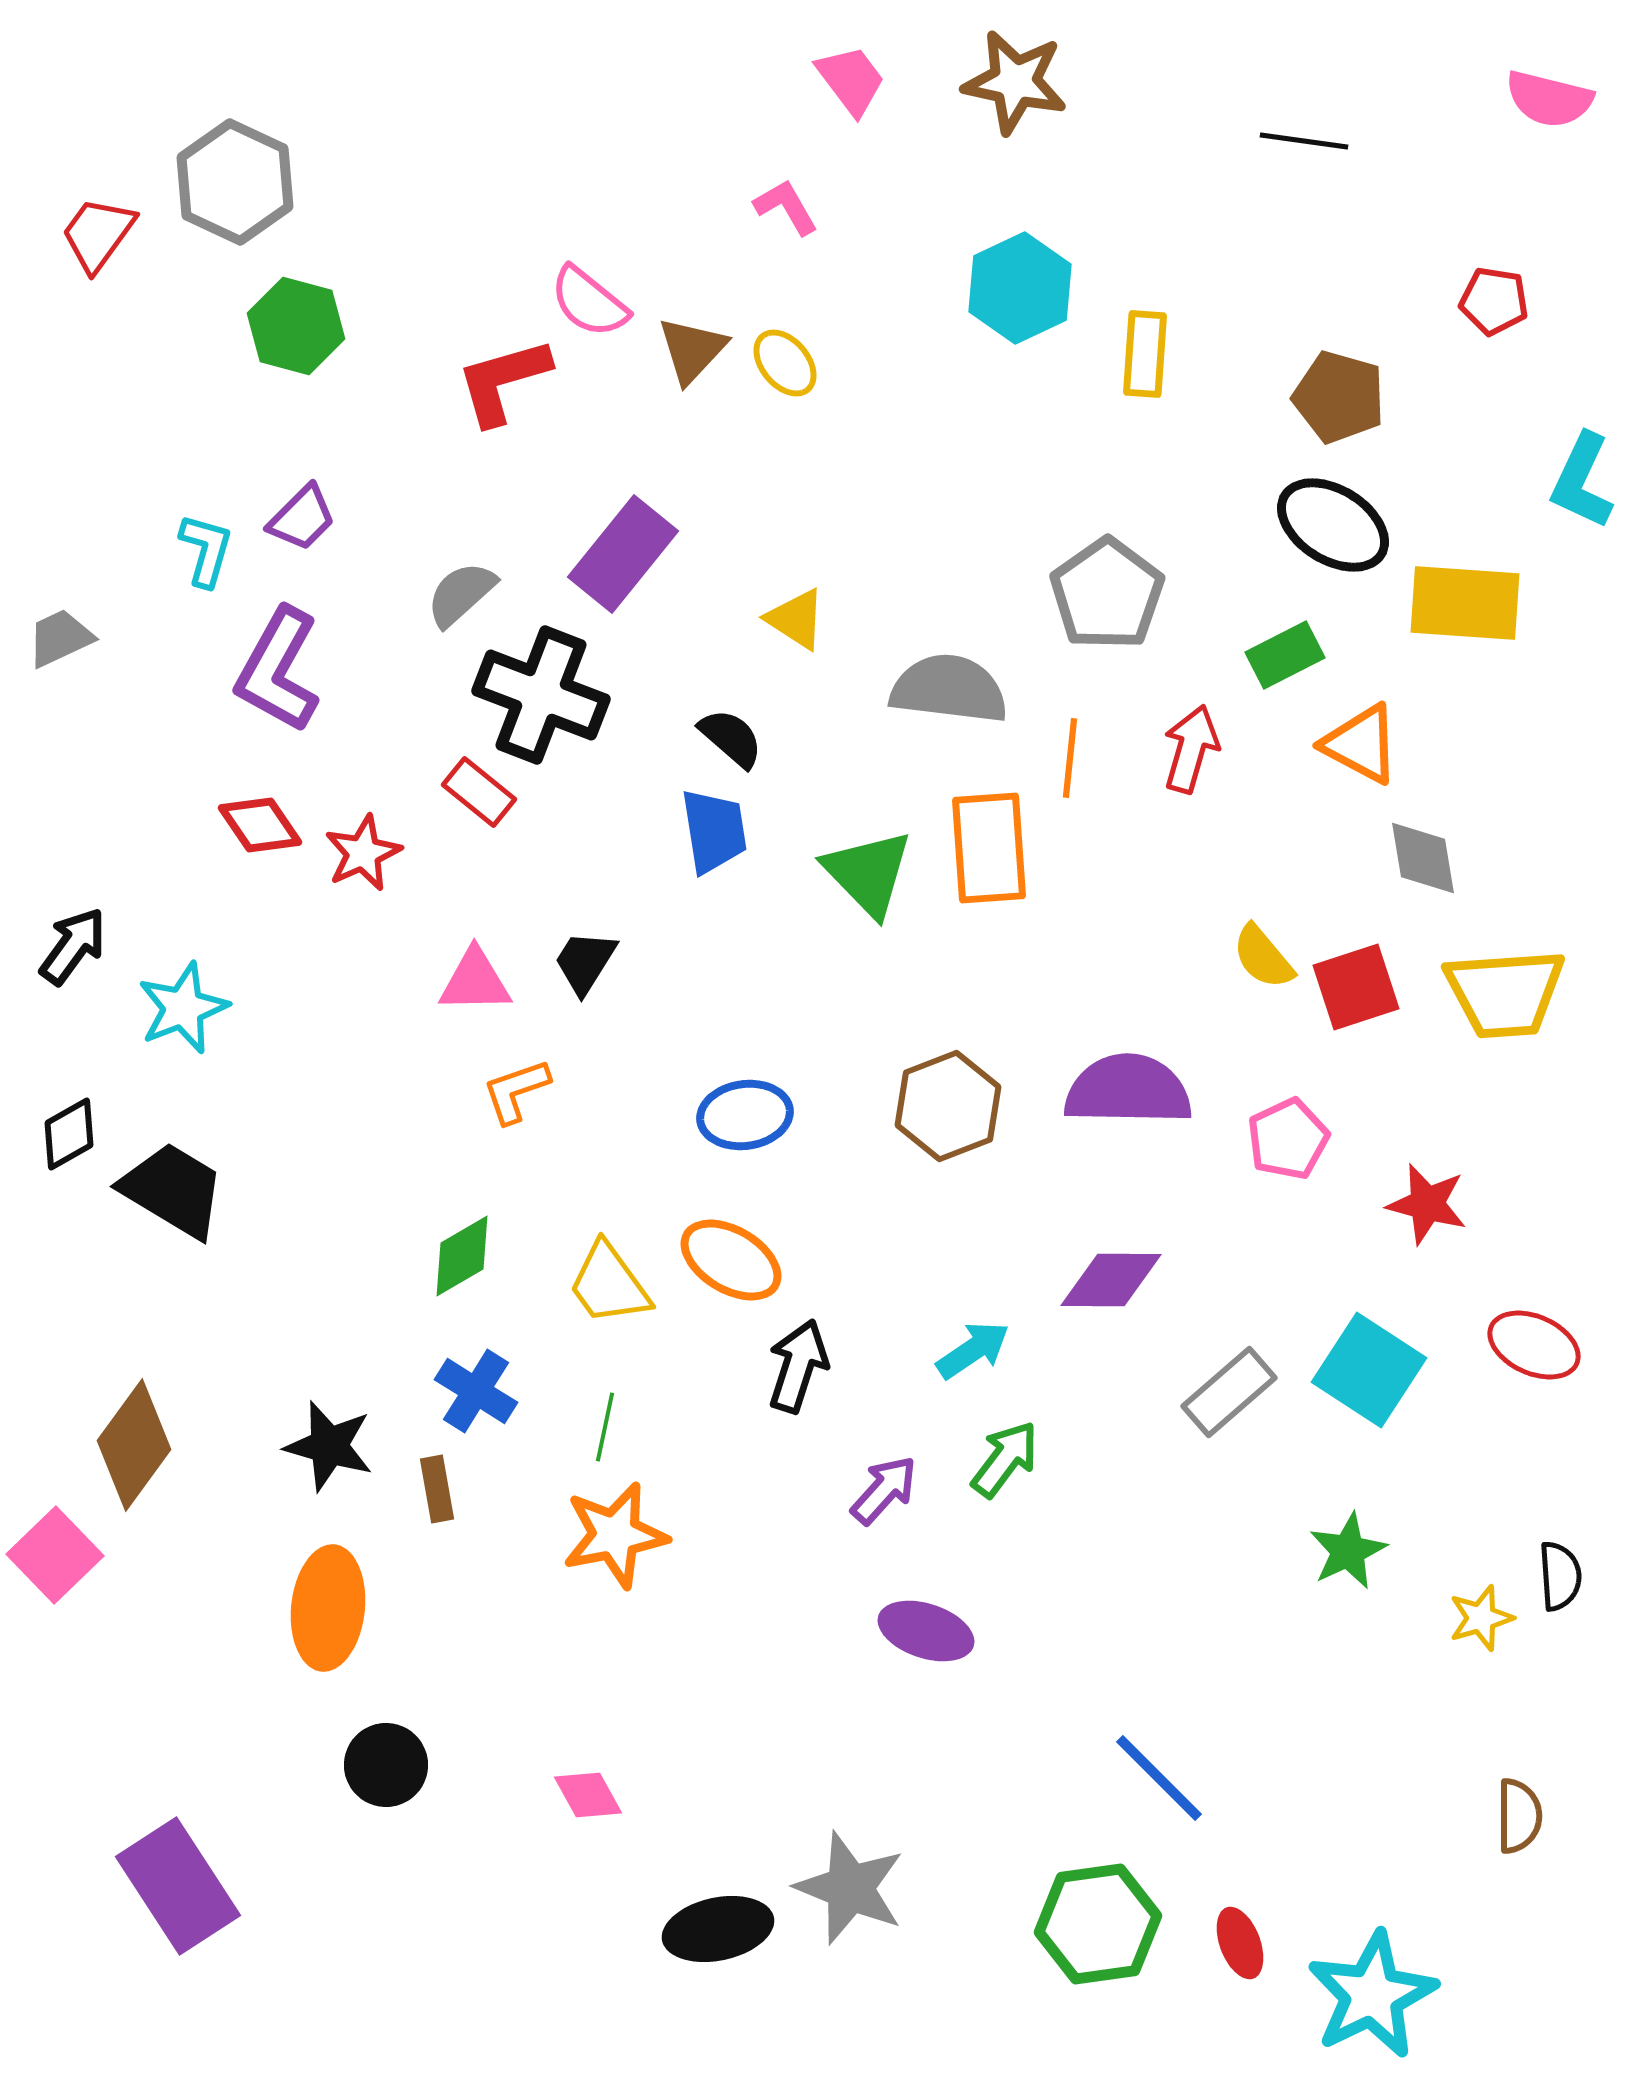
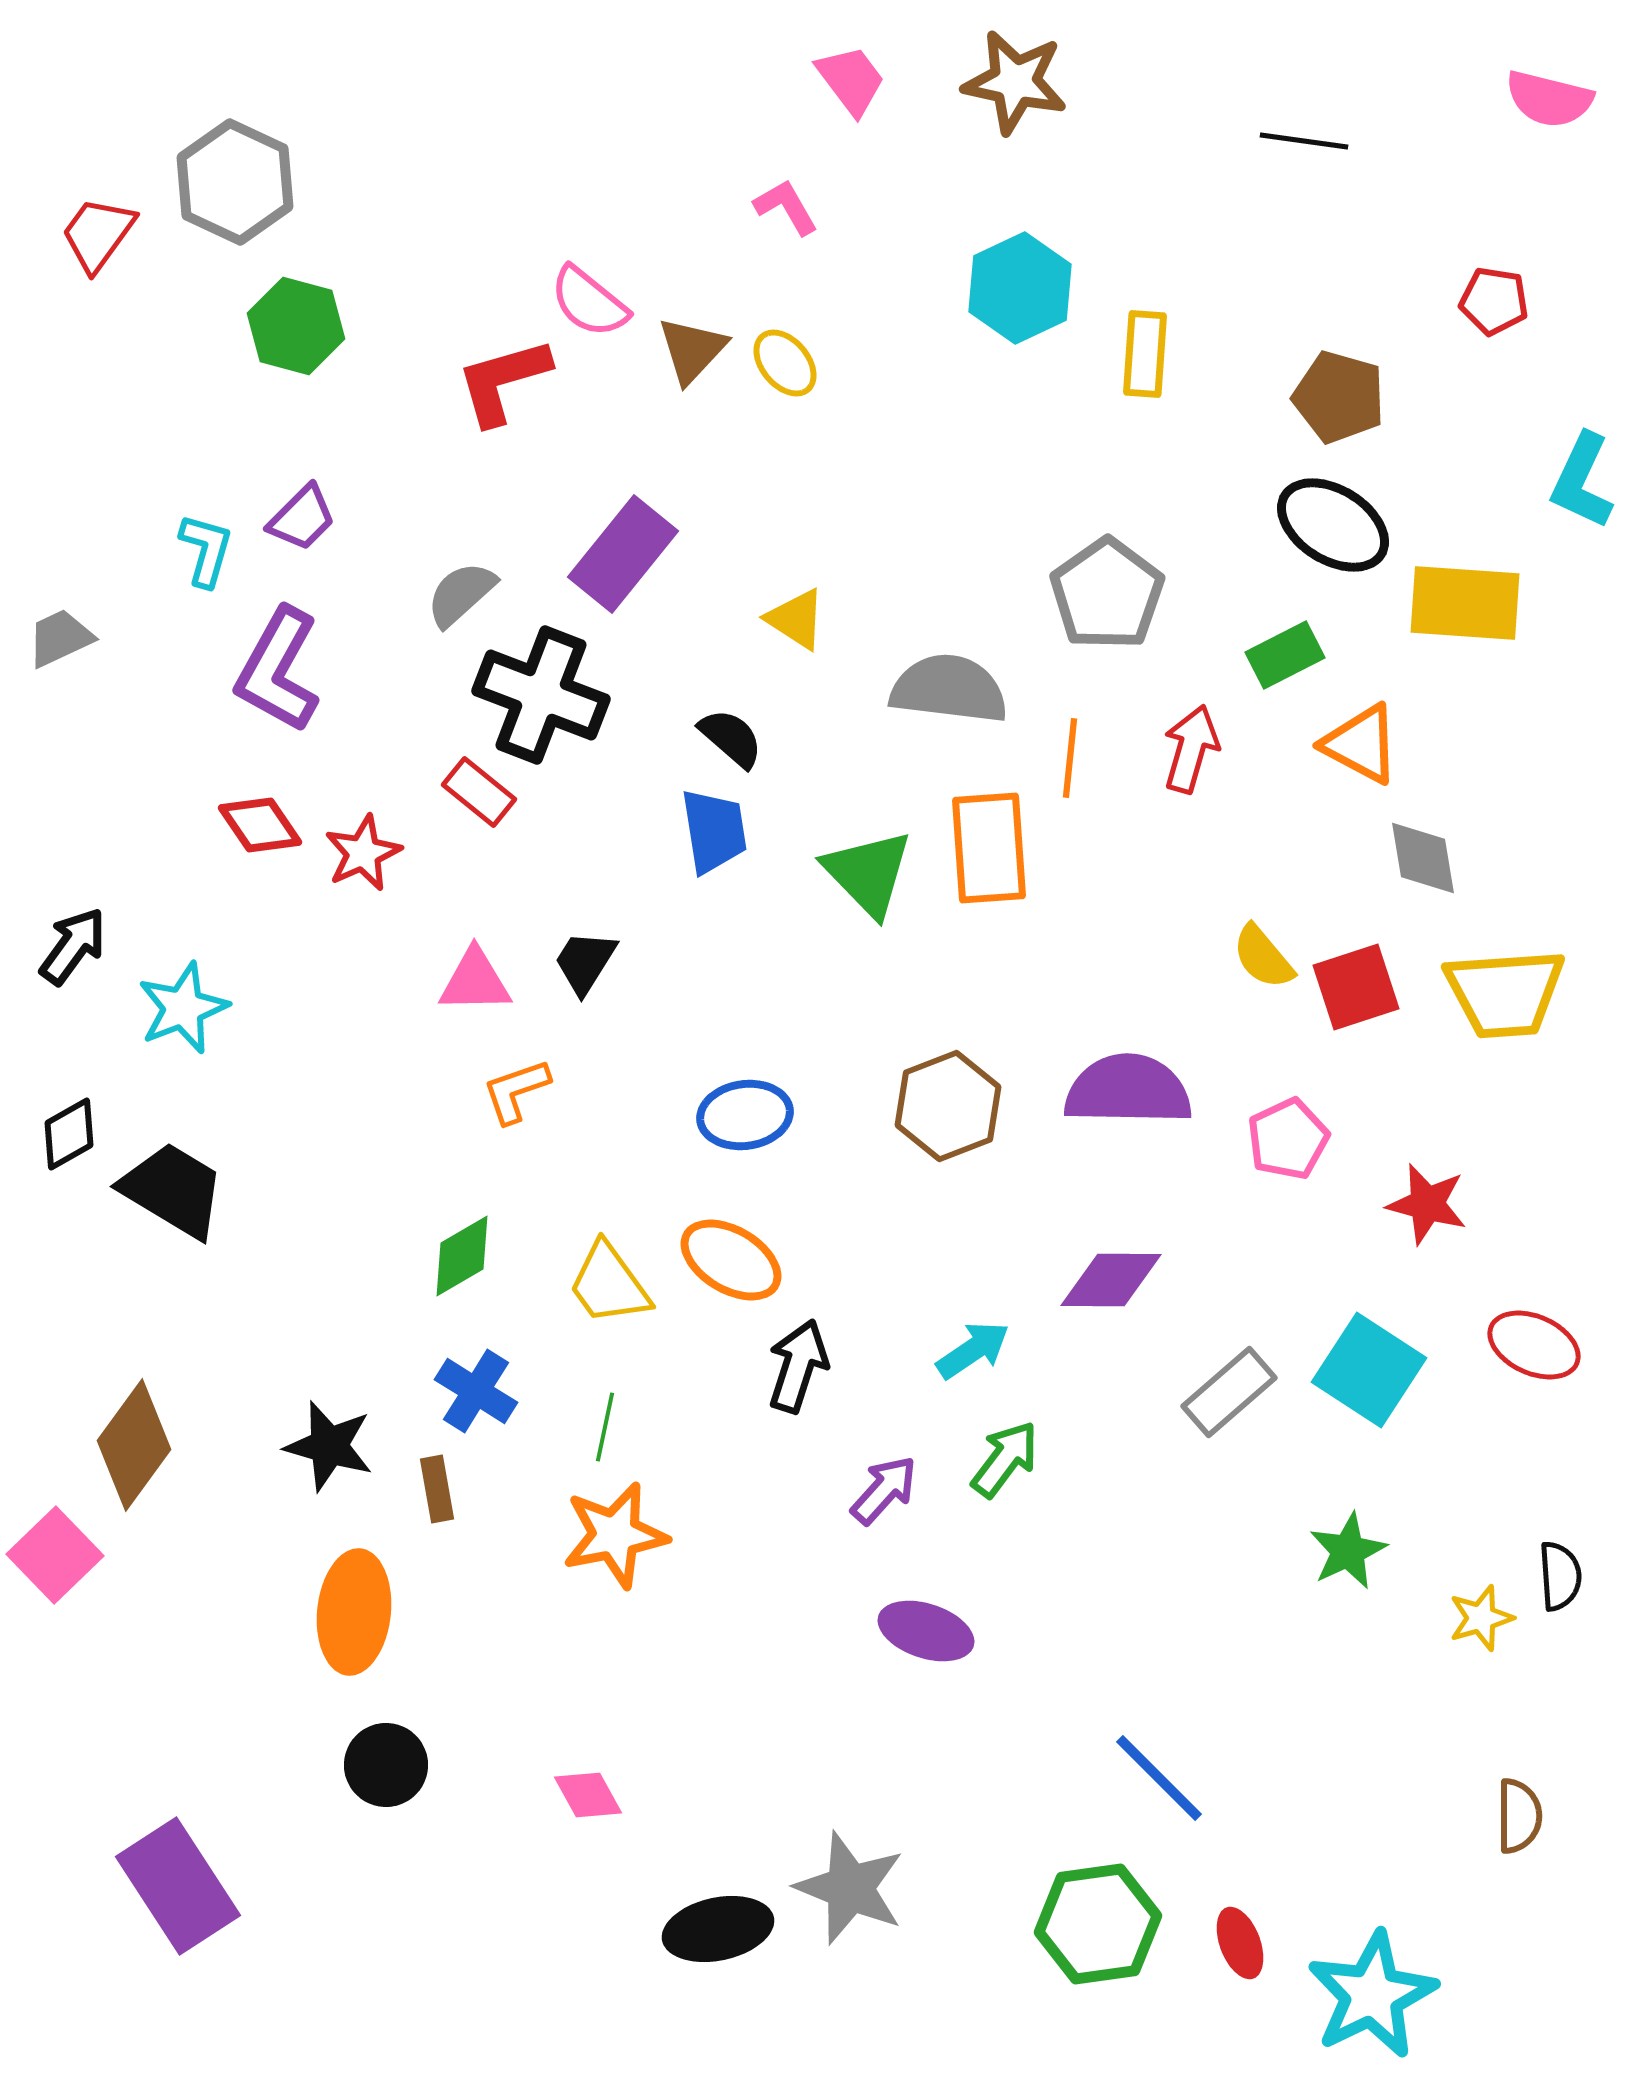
orange ellipse at (328, 1608): moved 26 px right, 4 px down
